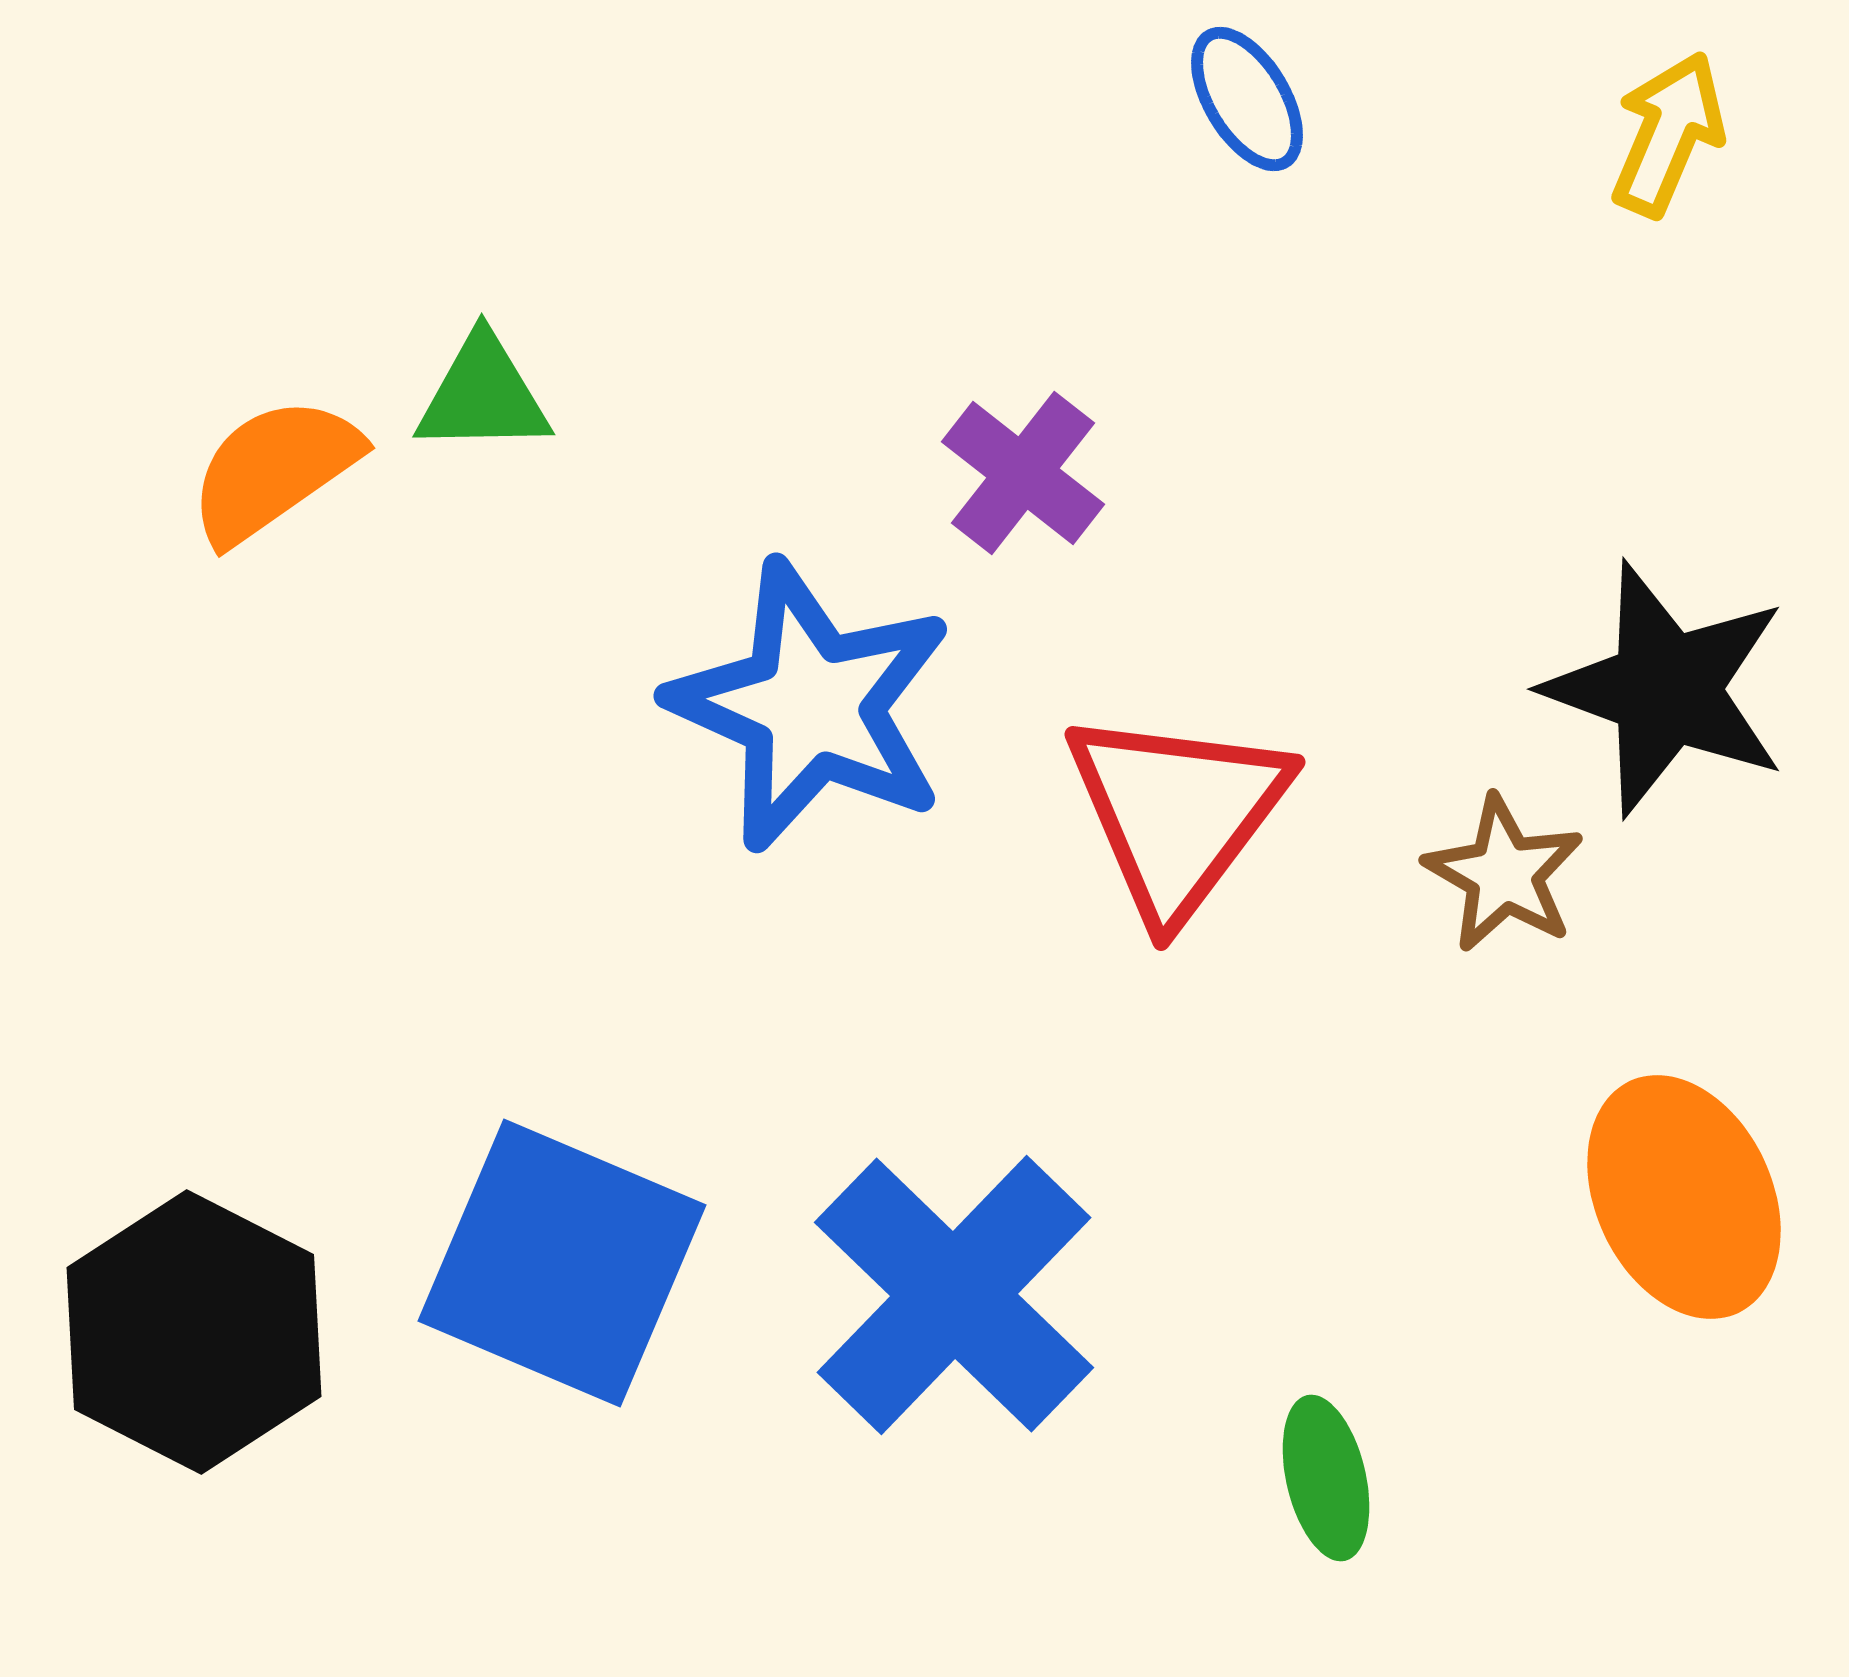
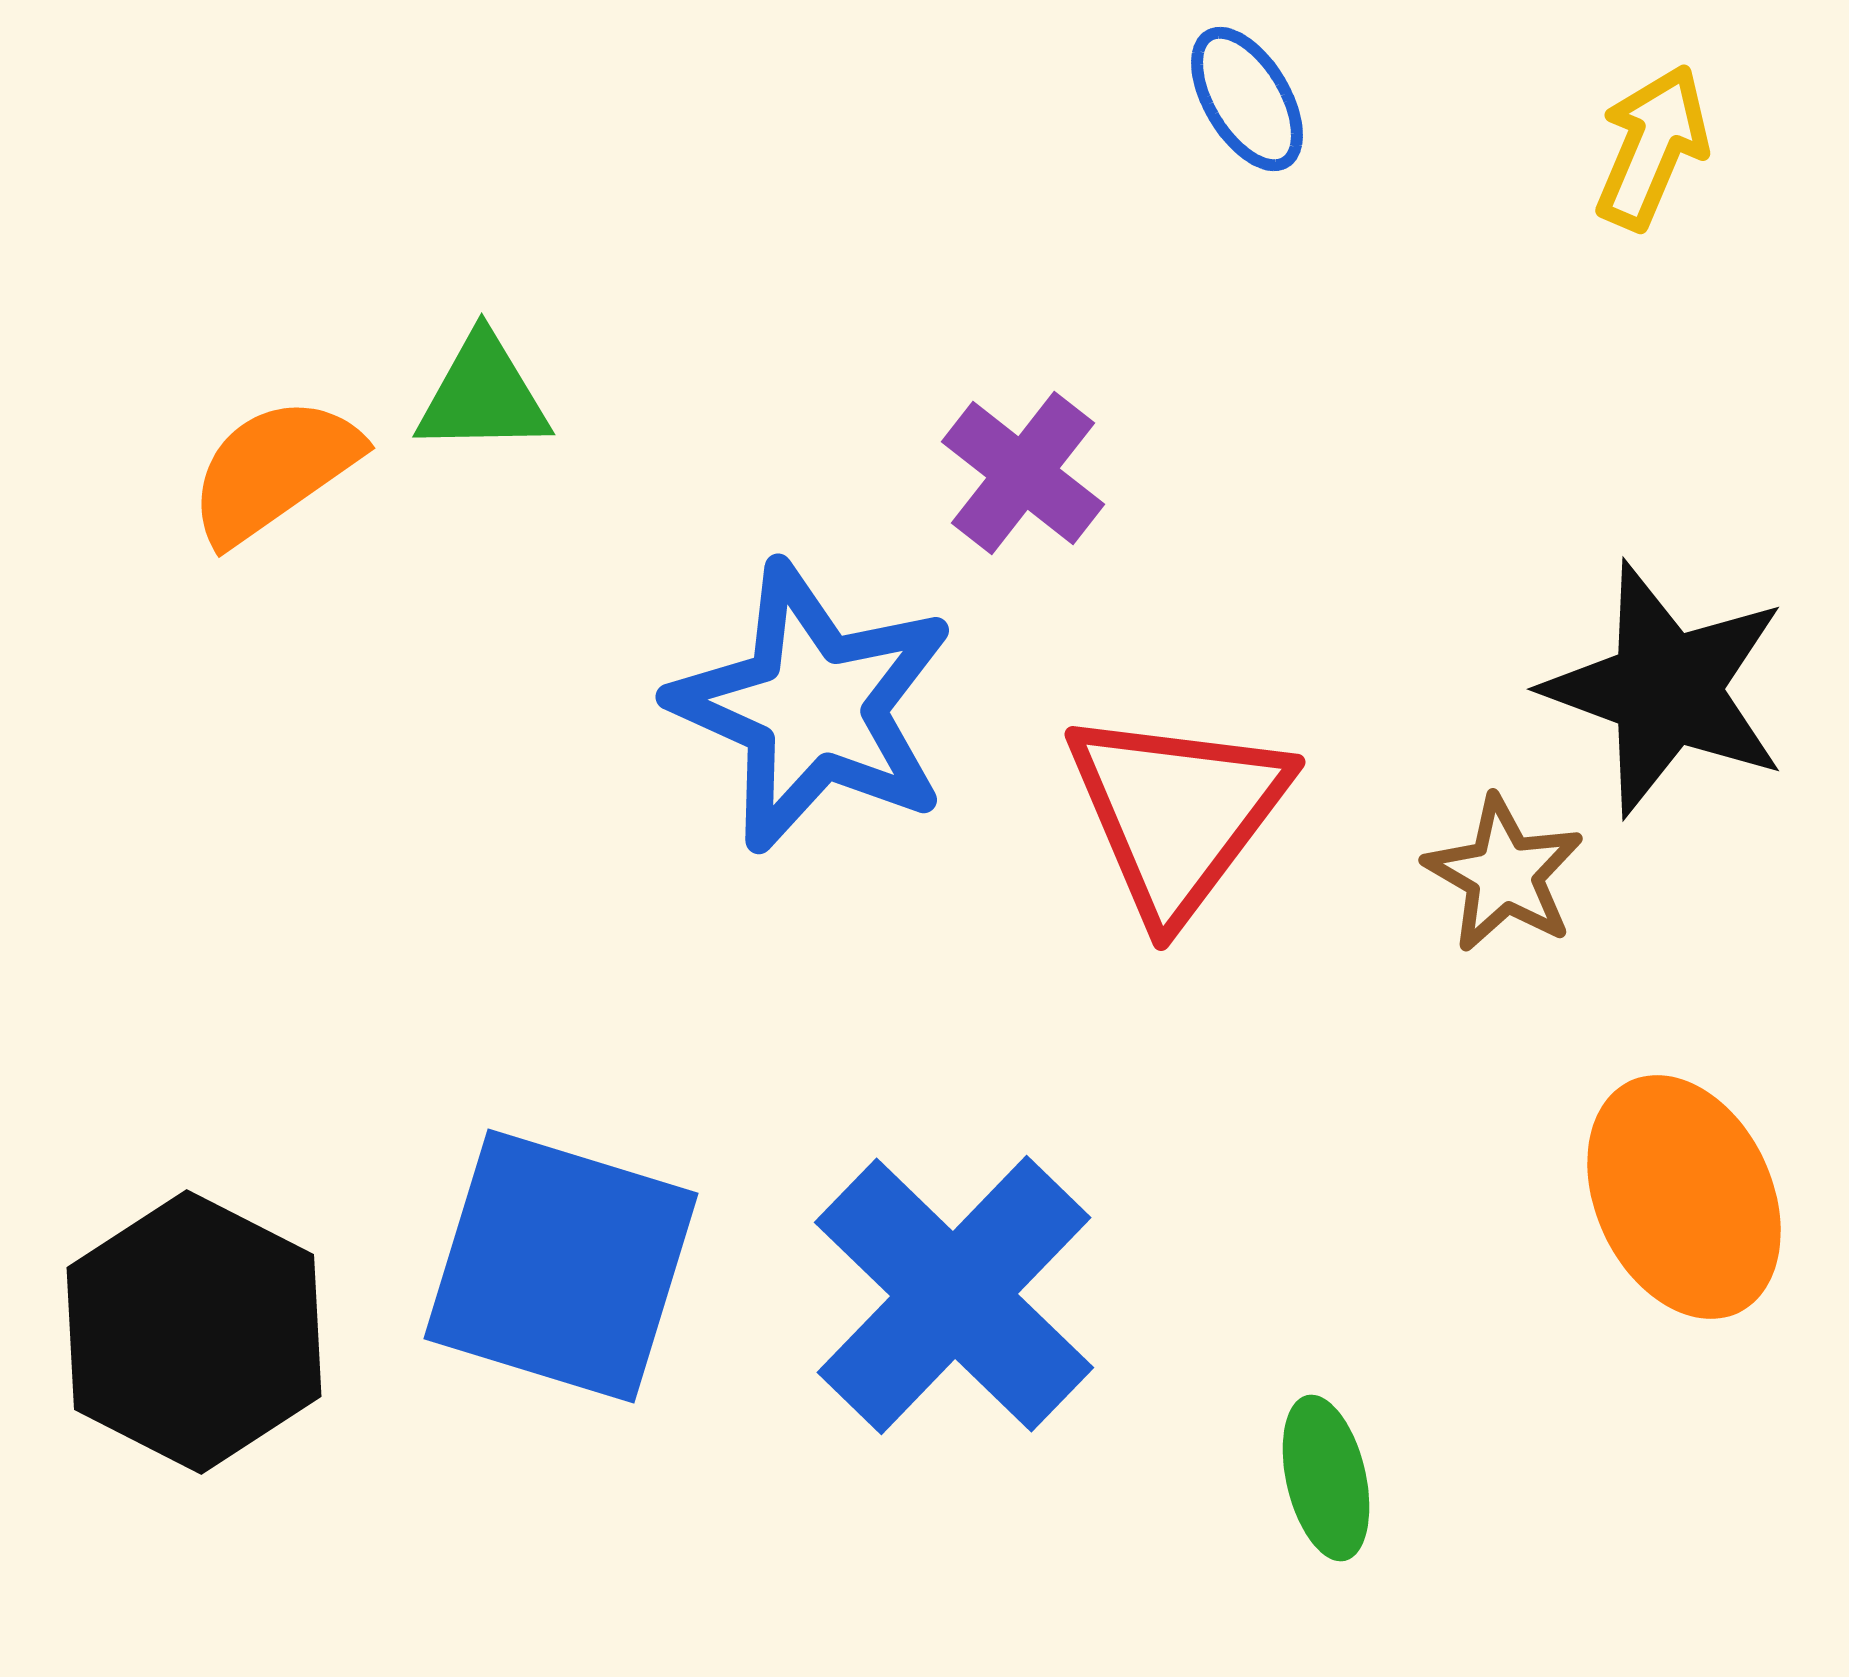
yellow arrow: moved 16 px left, 13 px down
blue star: moved 2 px right, 1 px down
blue square: moved 1 px left, 3 px down; rotated 6 degrees counterclockwise
